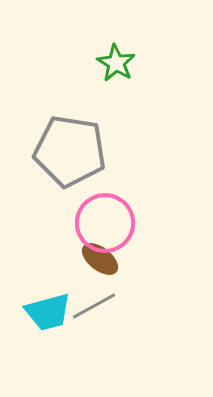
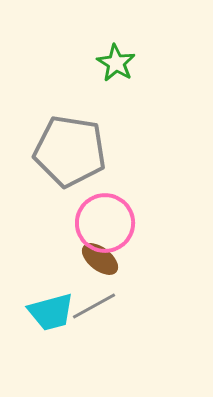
cyan trapezoid: moved 3 px right
